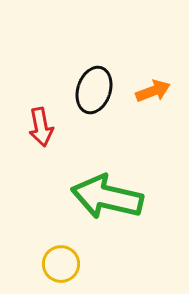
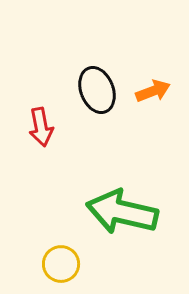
black ellipse: moved 3 px right; rotated 39 degrees counterclockwise
green arrow: moved 15 px right, 15 px down
